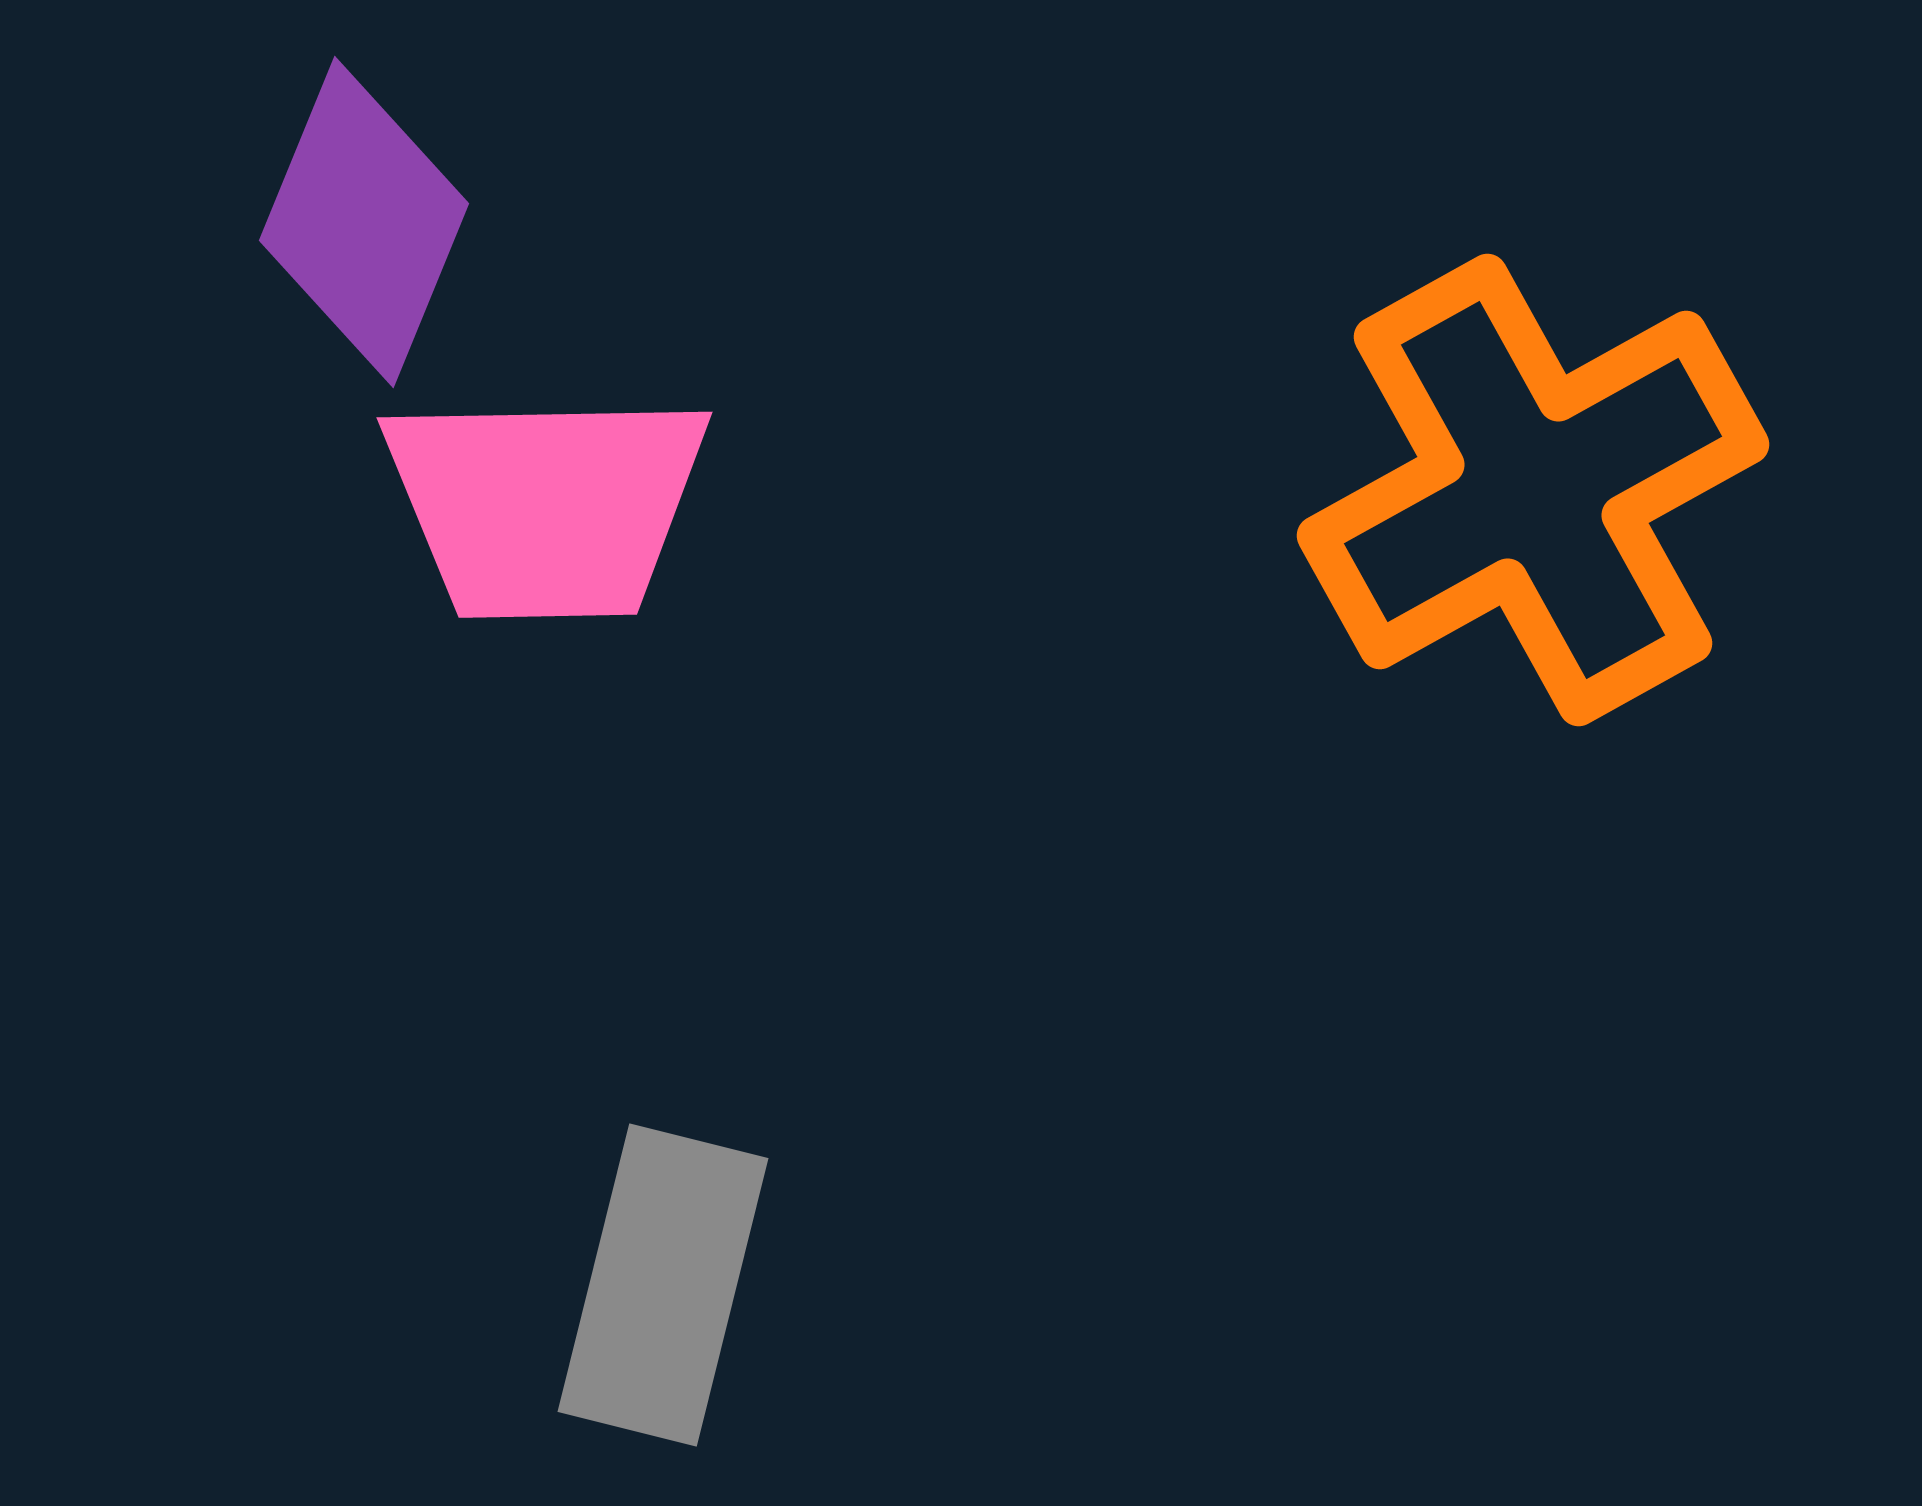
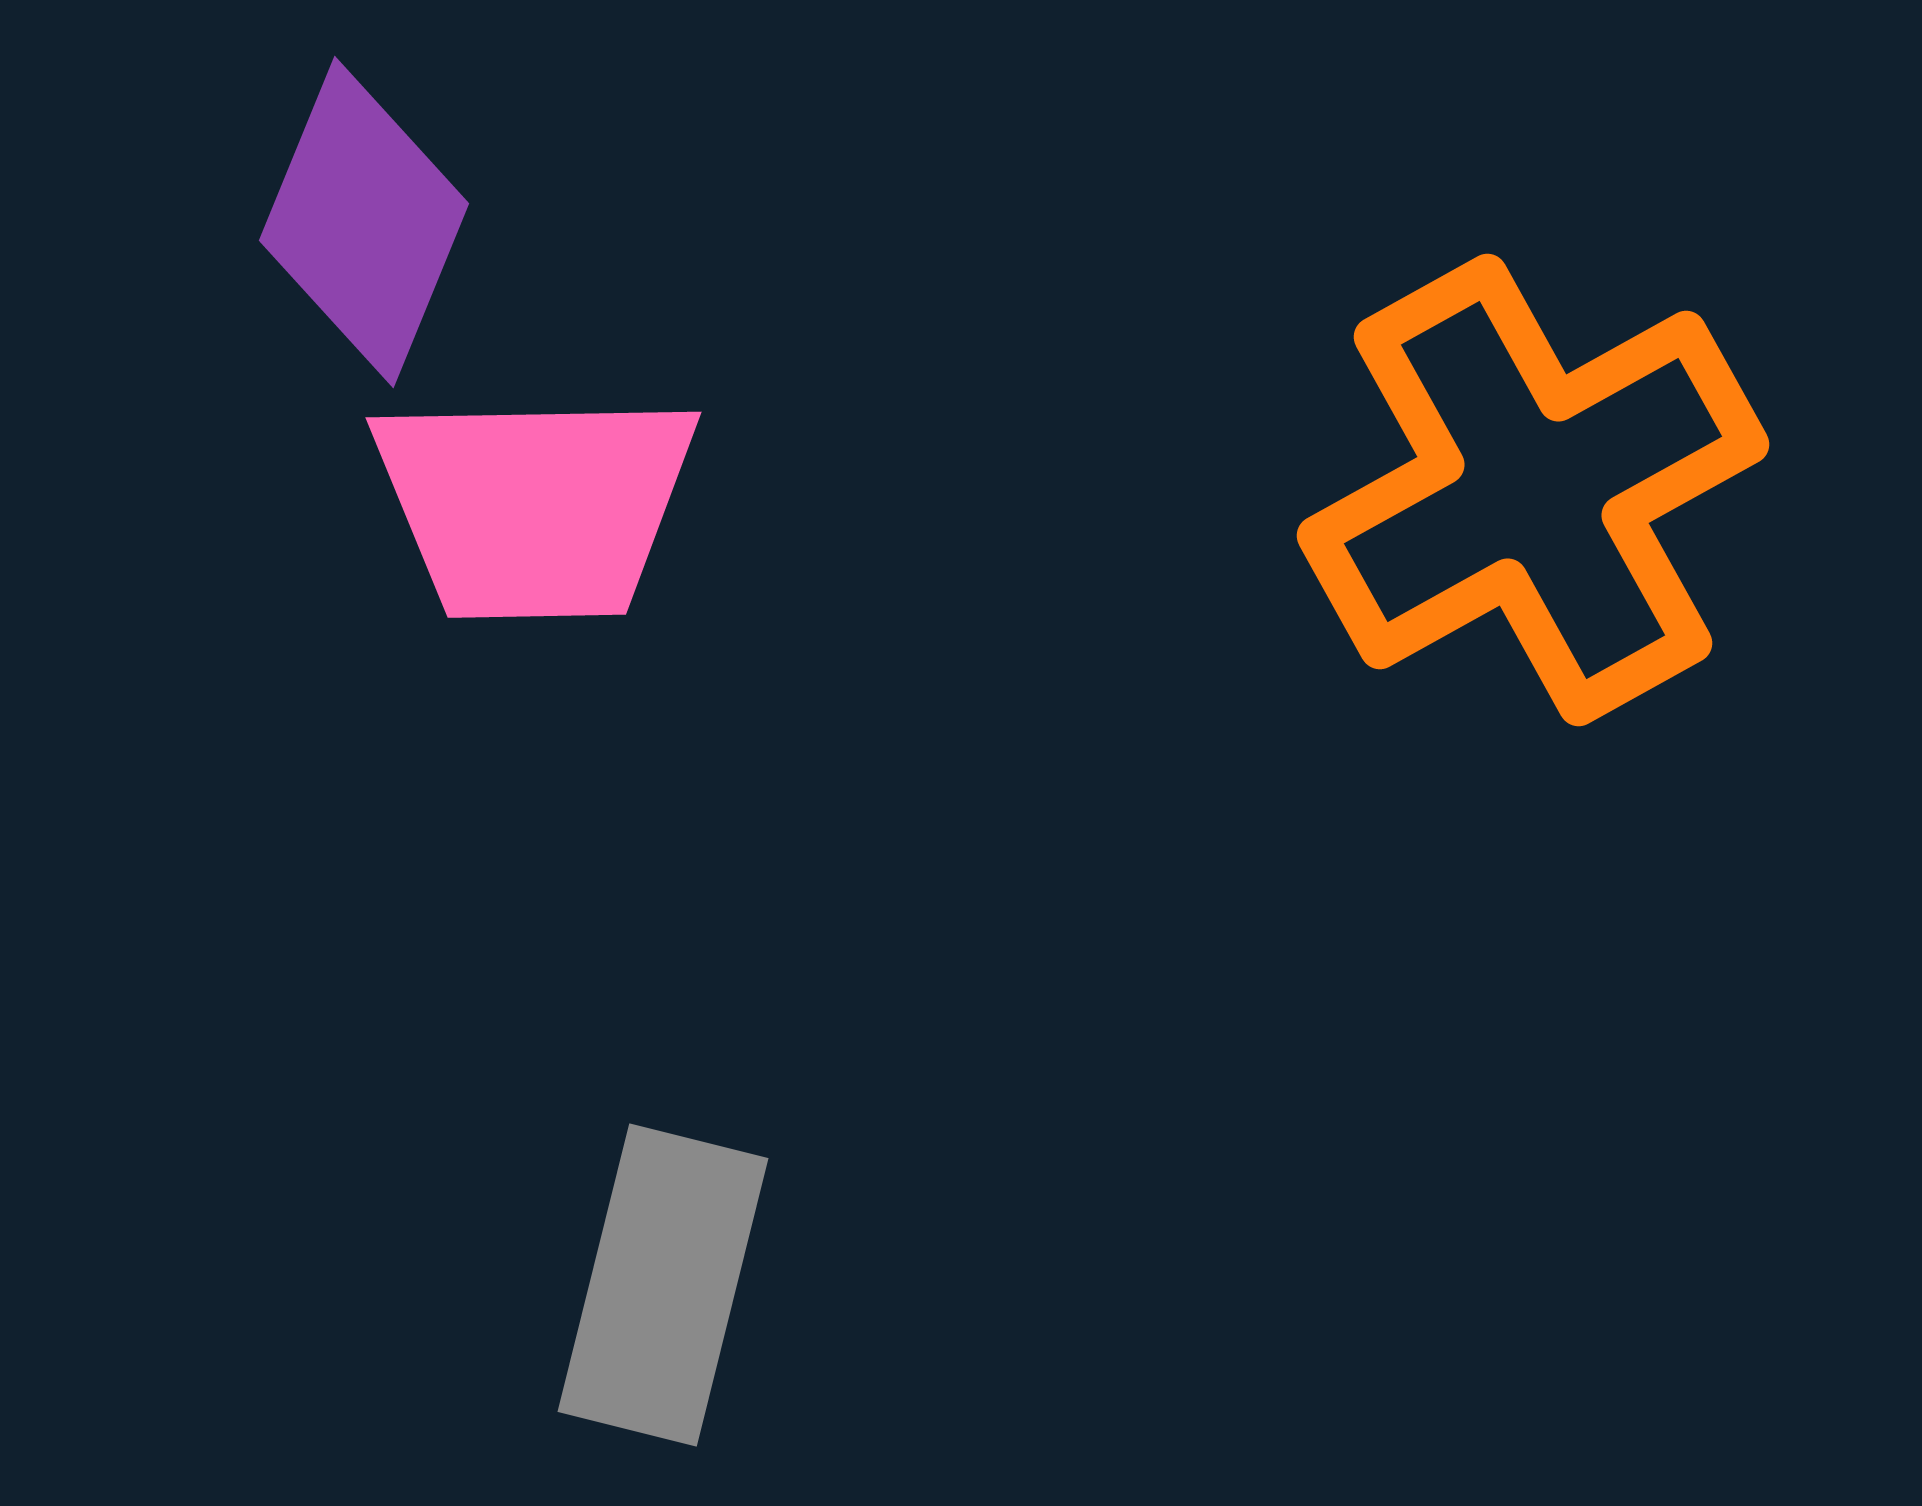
pink trapezoid: moved 11 px left
